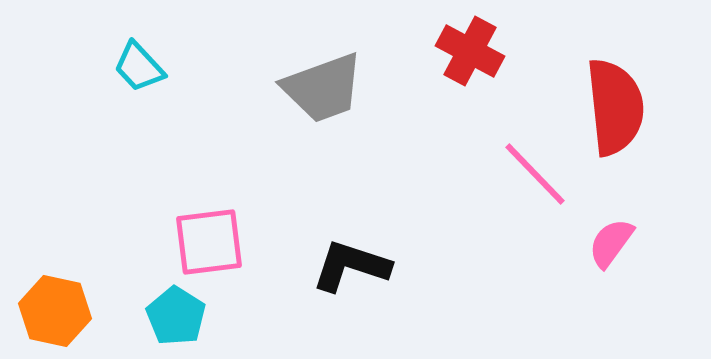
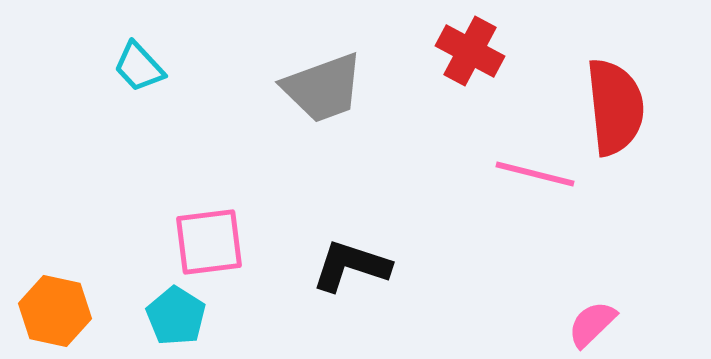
pink line: rotated 32 degrees counterclockwise
pink semicircle: moved 19 px left, 81 px down; rotated 10 degrees clockwise
